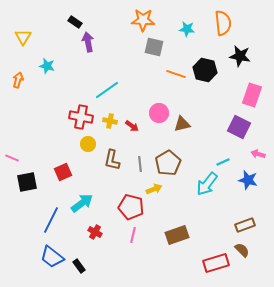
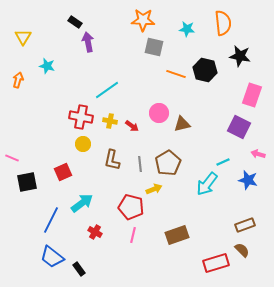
yellow circle at (88, 144): moved 5 px left
black rectangle at (79, 266): moved 3 px down
